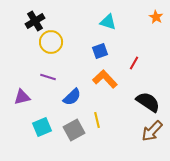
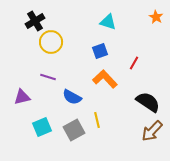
blue semicircle: rotated 72 degrees clockwise
